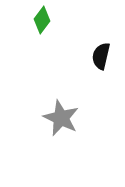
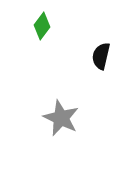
green diamond: moved 6 px down
